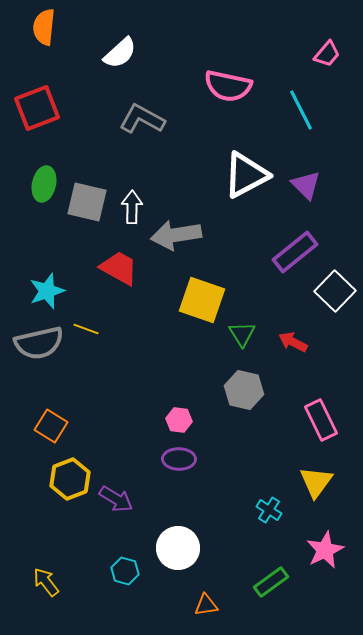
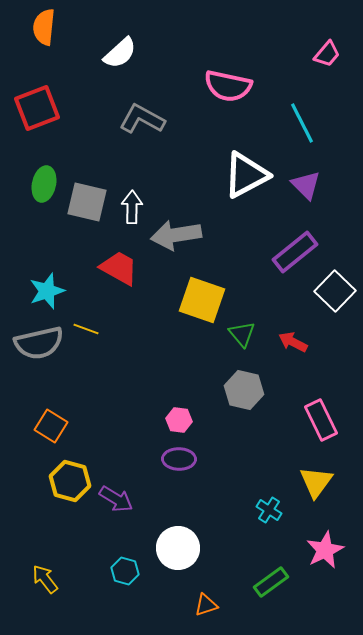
cyan line: moved 1 px right, 13 px down
green triangle: rotated 8 degrees counterclockwise
yellow hexagon: moved 2 px down; rotated 24 degrees counterclockwise
yellow arrow: moved 1 px left, 3 px up
orange triangle: rotated 10 degrees counterclockwise
